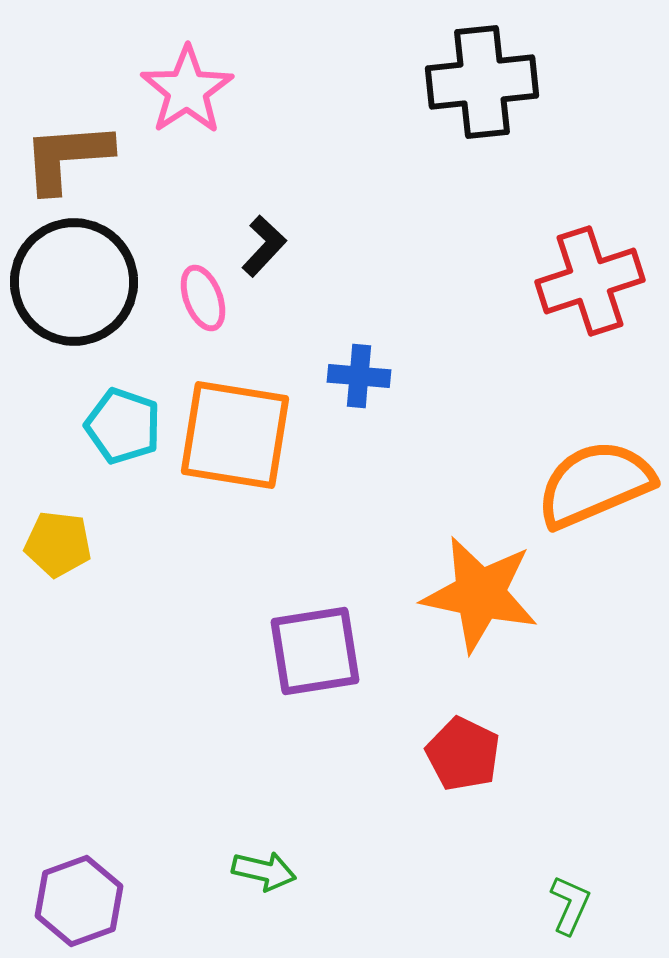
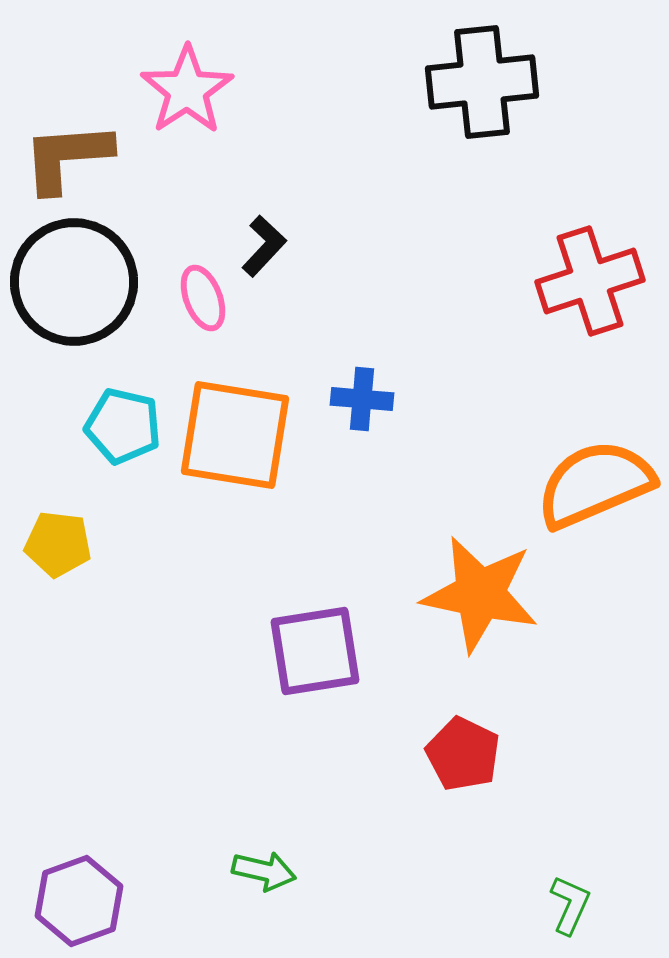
blue cross: moved 3 px right, 23 px down
cyan pentagon: rotated 6 degrees counterclockwise
